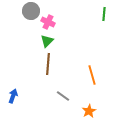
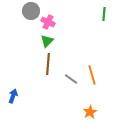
gray line: moved 8 px right, 17 px up
orange star: moved 1 px right, 1 px down
